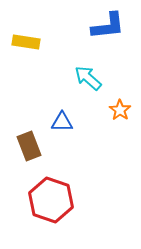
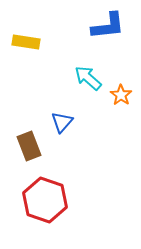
orange star: moved 1 px right, 15 px up
blue triangle: rotated 50 degrees counterclockwise
red hexagon: moved 6 px left
